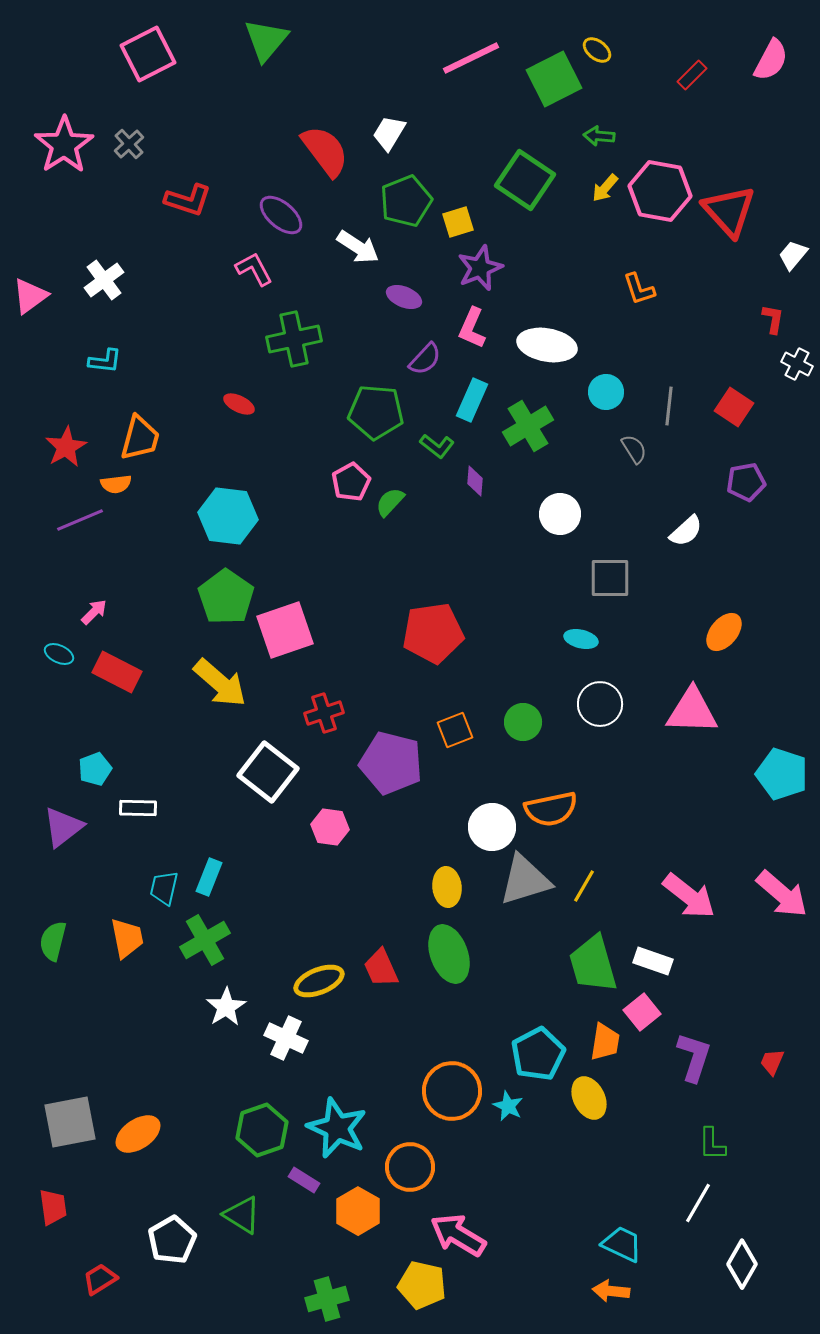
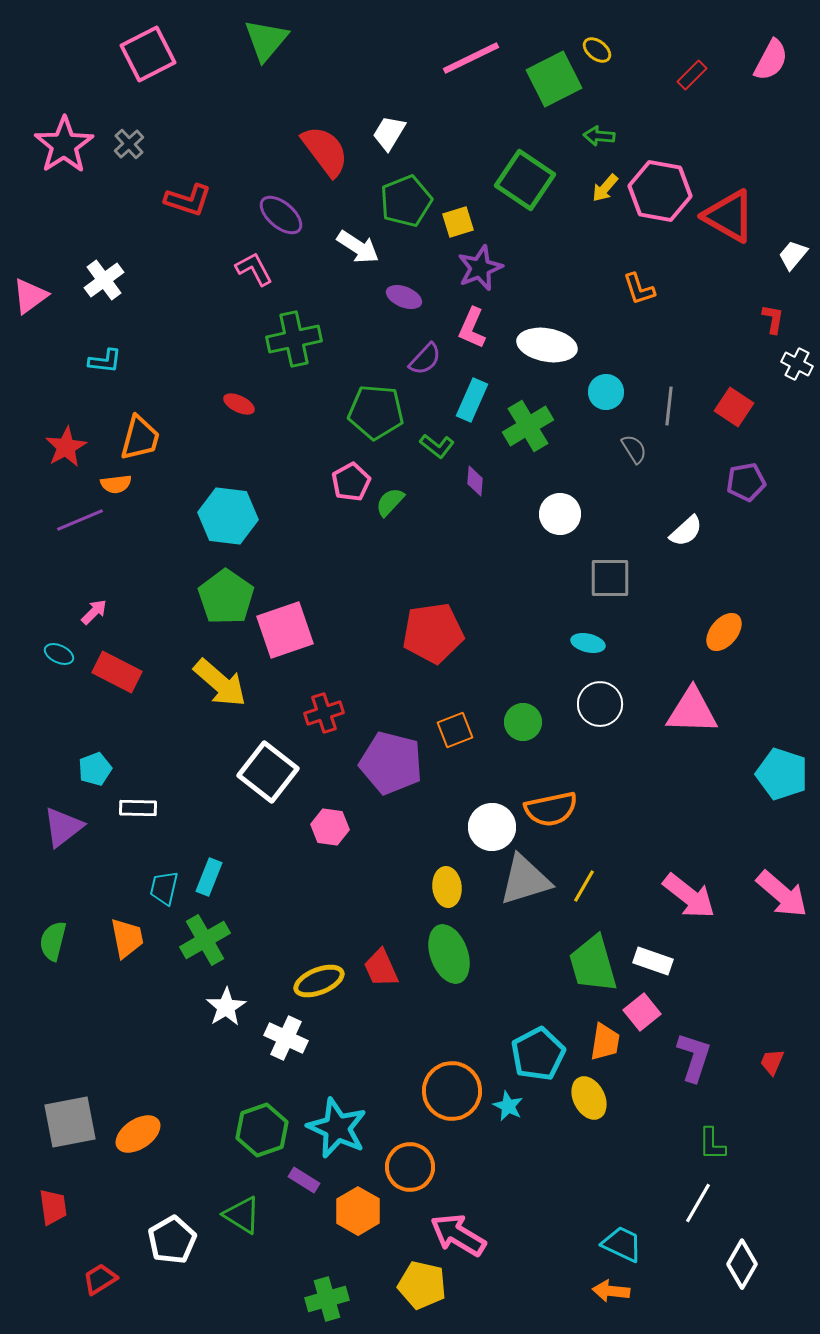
red triangle at (729, 211): moved 5 px down; rotated 18 degrees counterclockwise
cyan ellipse at (581, 639): moved 7 px right, 4 px down
